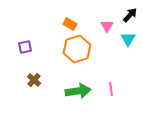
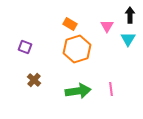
black arrow: rotated 42 degrees counterclockwise
purple square: rotated 32 degrees clockwise
